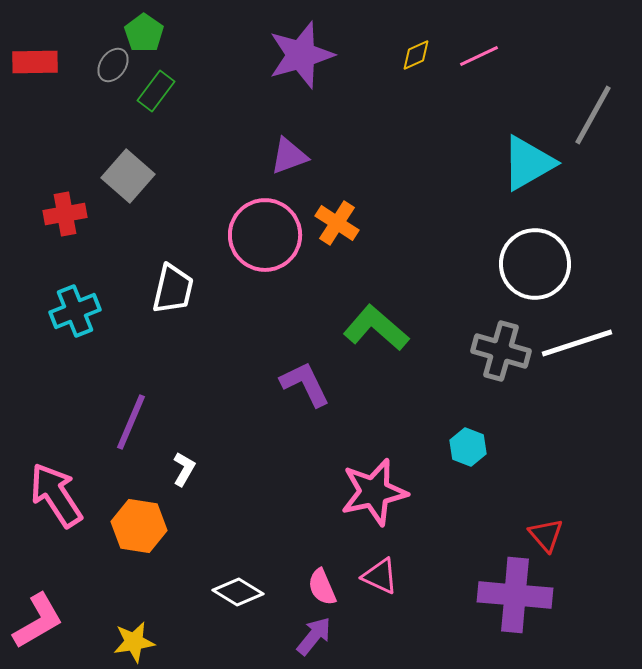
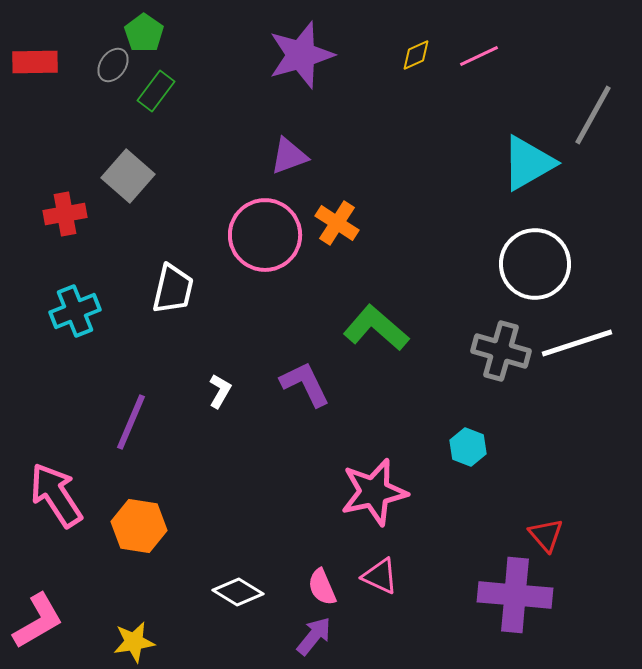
white L-shape: moved 36 px right, 78 px up
